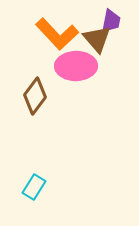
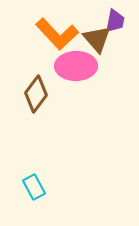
purple trapezoid: moved 4 px right
brown diamond: moved 1 px right, 2 px up
cyan rectangle: rotated 60 degrees counterclockwise
